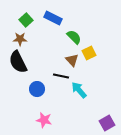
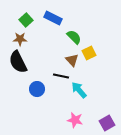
pink star: moved 31 px right
